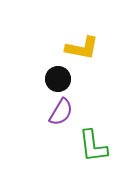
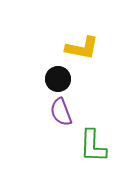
purple semicircle: rotated 128 degrees clockwise
green L-shape: rotated 9 degrees clockwise
